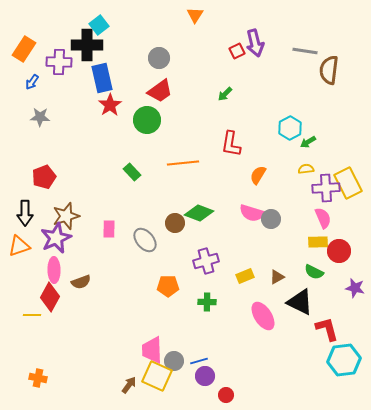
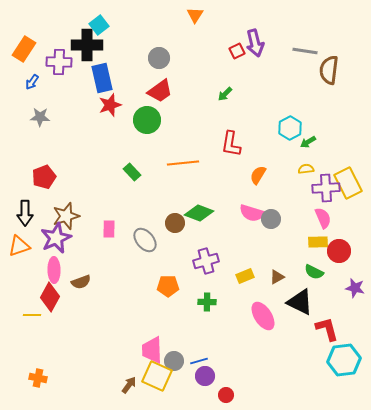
red star at (110, 105): rotated 15 degrees clockwise
